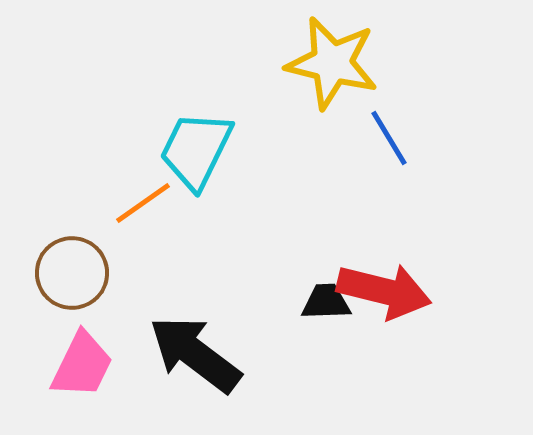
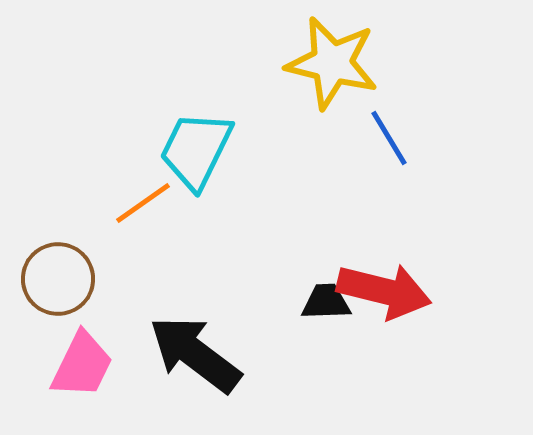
brown circle: moved 14 px left, 6 px down
